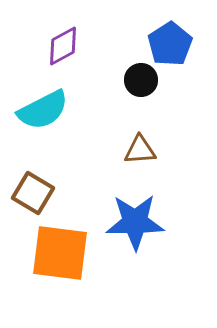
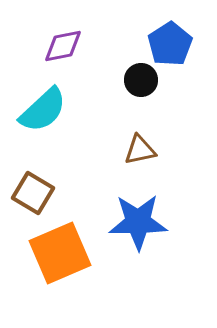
purple diamond: rotated 18 degrees clockwise
cyan semicircle: rotated 16 degrees counterclockwise
brown triangle: rotated 8 degrees counterclockwise
blue star: moved 3 px right
orange square: rotated 30 degrees counterclockwise
